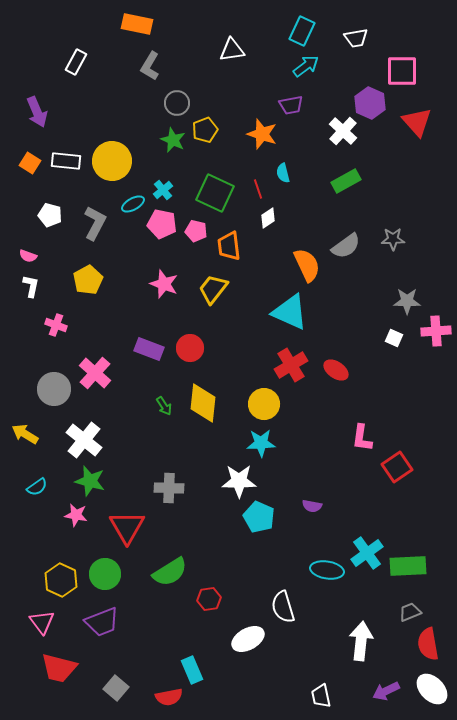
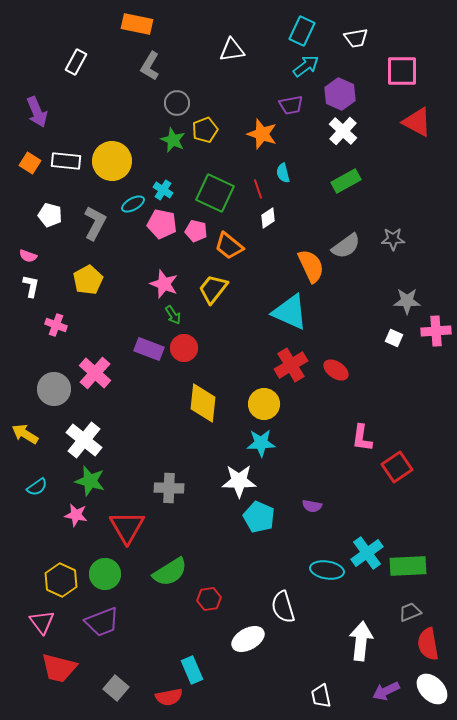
purple hexagon at (370, 103): moved 30 px left, 9 px up
red triangle at (417, 122): rotated 20 degrees counterclockwise
cyan cross at (163, 190): rotated 18 degrees counterclockwise
orange trapezoid at (229, 246): rotated 44 degrees counterclockwise
orange semicircle at (307, 265): moved 4 px right, 1 px down
red circle at (190, 348): moved 6 px left
green arrow at (164, 406): moved 9 px right, 91 px up
